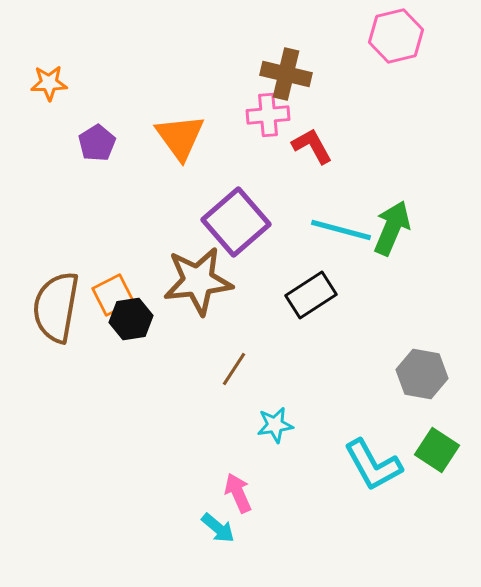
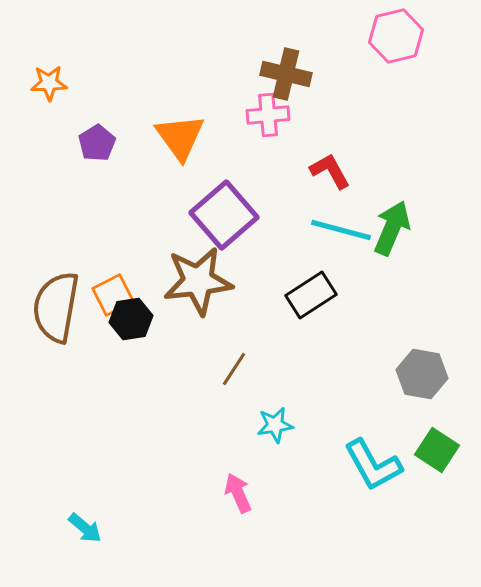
red L-shape: moved 18 px right, 25 px down
purple square: moved 12 px left, 7 px up
cyan arrow: moved 133 px left
